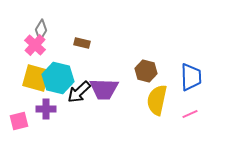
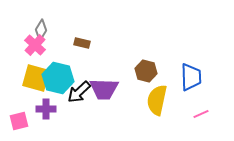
pink line: moved 11 px right
